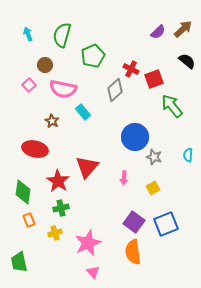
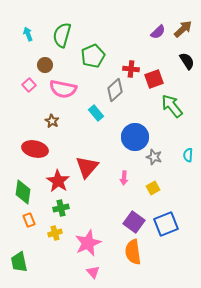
black semicircle: rotated 18 degrees clockwise
red cross: rotated 21 degrees counterclockwise
cyan rectangle: moved 13 px right, 1 px down
